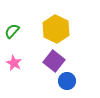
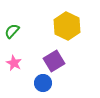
yellow hexagon: moved 11 px right, 3 px up
purple square: rotated 20 degrees clockwise
blue circle: moved 24 px left, 2 px down
